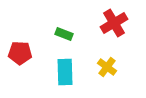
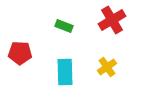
red cross: moved 2 px left, 3 px up
green rectangle: moved 8 px up
yellow cross: rotated 18 degrees clockwise
